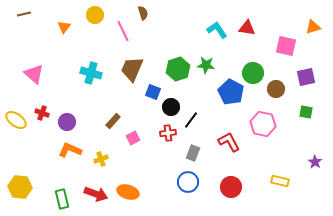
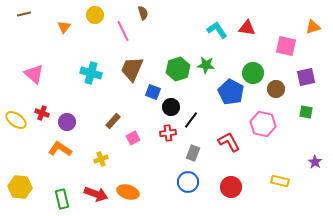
orange L-shape at (70, 150): moved 10 px left, 1 px up; rotated 10 degrees clockwise
